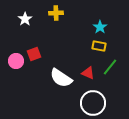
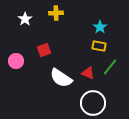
red square: moved 10 px right, 4 px up
